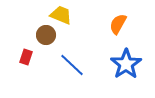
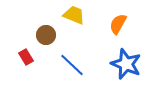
yellow trapezoid: moved 13 px right
red rectangle: rotated 49 degrees counterclockwise
blue star: rotated 16 degrees counterclockwise
